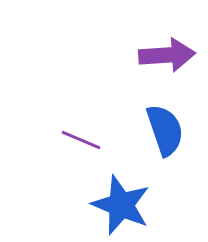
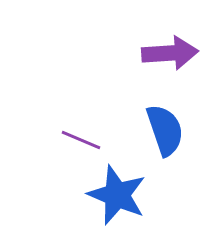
purple arrow: moved 3 px right, 2 px up
blue star: moved 4 px left, 10 px up
